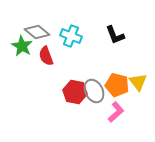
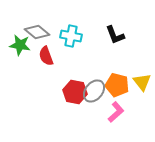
cyan cross: rotated 10 degrees counterclockwise
green star: moved 2 px left, 1 px up; rotated 20 degrees counterclockwise
yellow triangle: moved 4 px right
gray ellipse: rotated 65 degrees clockwise
